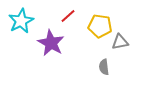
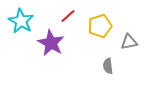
cyan star: rotated 15 degrees counterclockwise
yellow pentagon: rotated 25 degrees counterclockwise
gray triangle: moved 9 px right
gray semicircle: moved 4 px right, 1 px up
